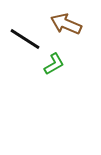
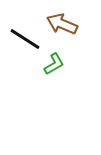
brown arrow: moved 4 px left
